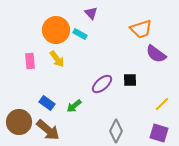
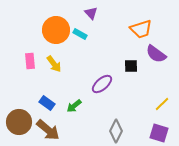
yellow arrow: moved 3 px left, 5 px down
black square: moved 1 px right, 14 px up
